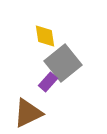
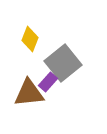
yellow diamond: moved 15 px left, 3 px down; rotated 30 degrees clockwise
brown triangle: moved 1 px right, 20 px up; rotated 20 degrees clockwise
